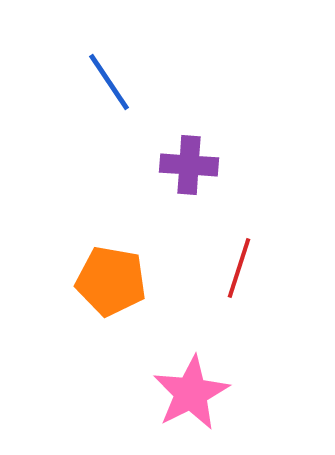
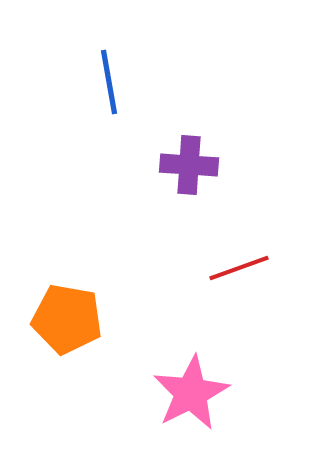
blue line: rotated 24 degrees clockwise
red line: rotated 52 degrees clockwise
orange pentagon: moved 44 px left, 38 px down
